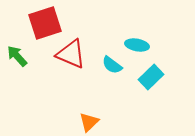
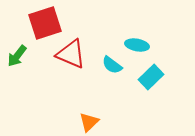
green arrow: rotated 100 degrees counterclockwise
